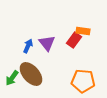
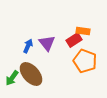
red rectangle: rotated 21 degrees clockwise
orange pentagon: moved 2 px right, 20 px up; rotated 15 degrees clockwise
